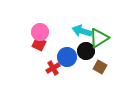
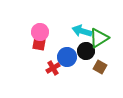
red square: rotated 16 degrees counterclockwise
